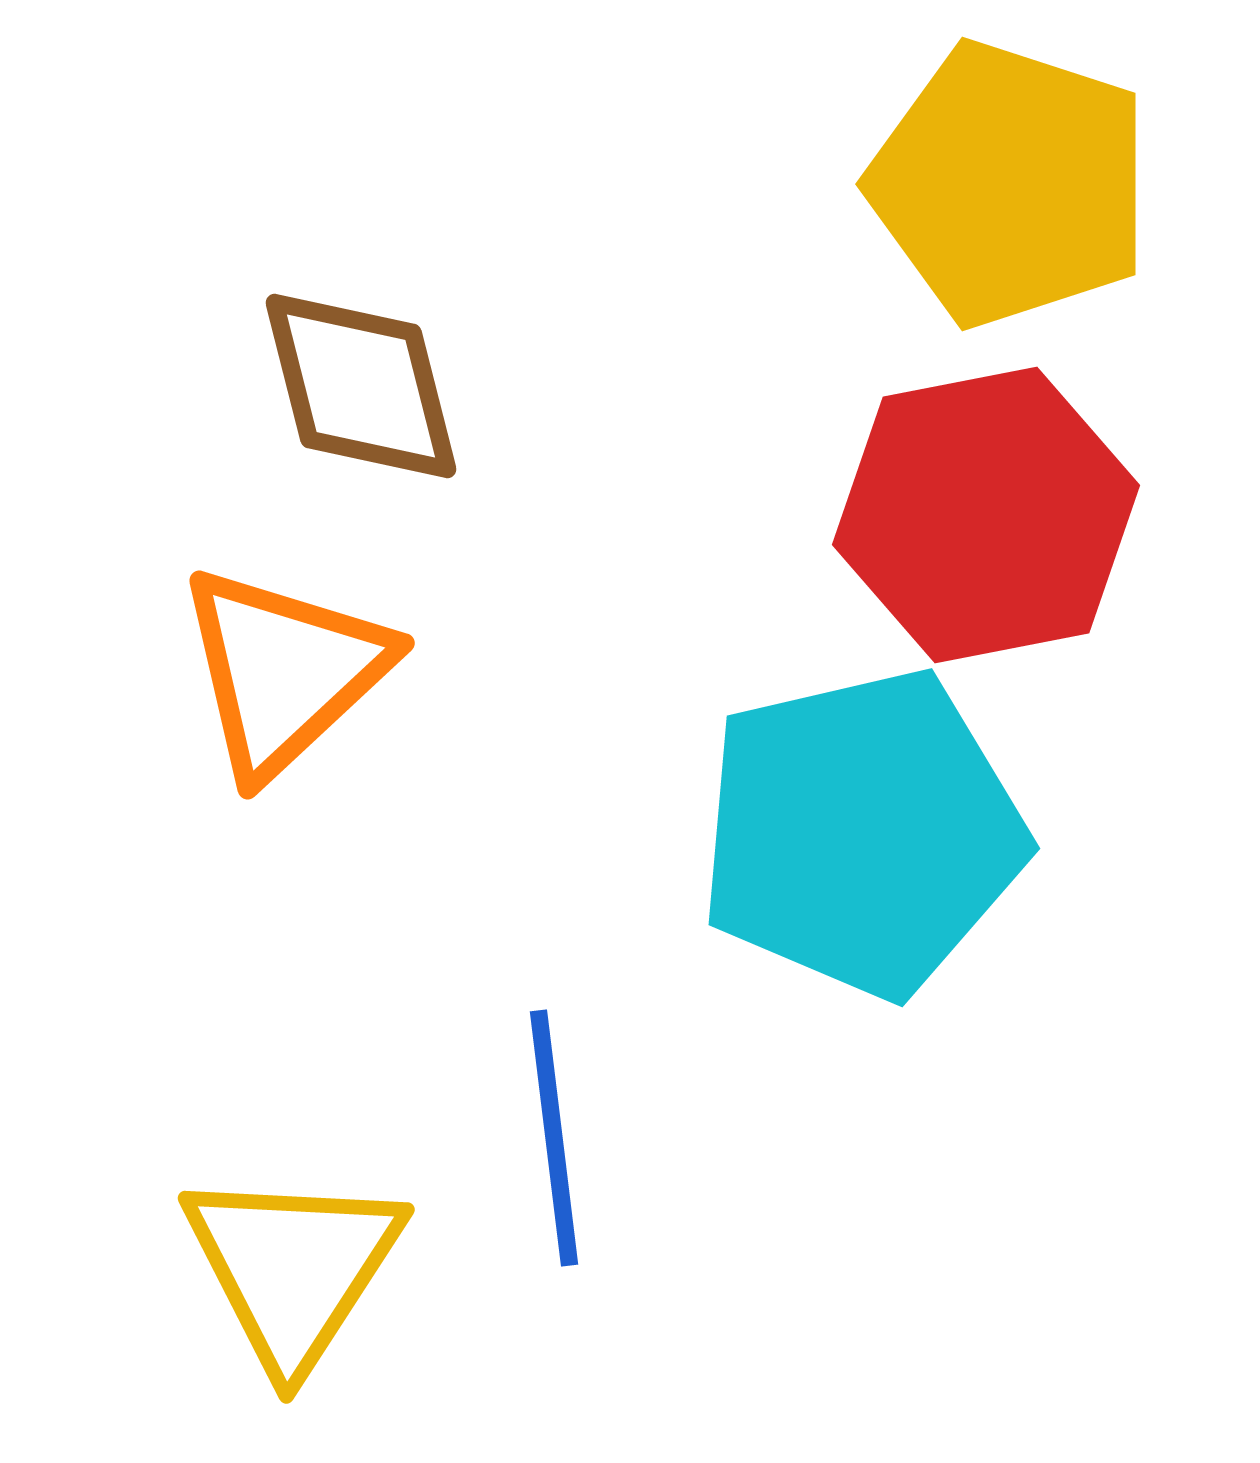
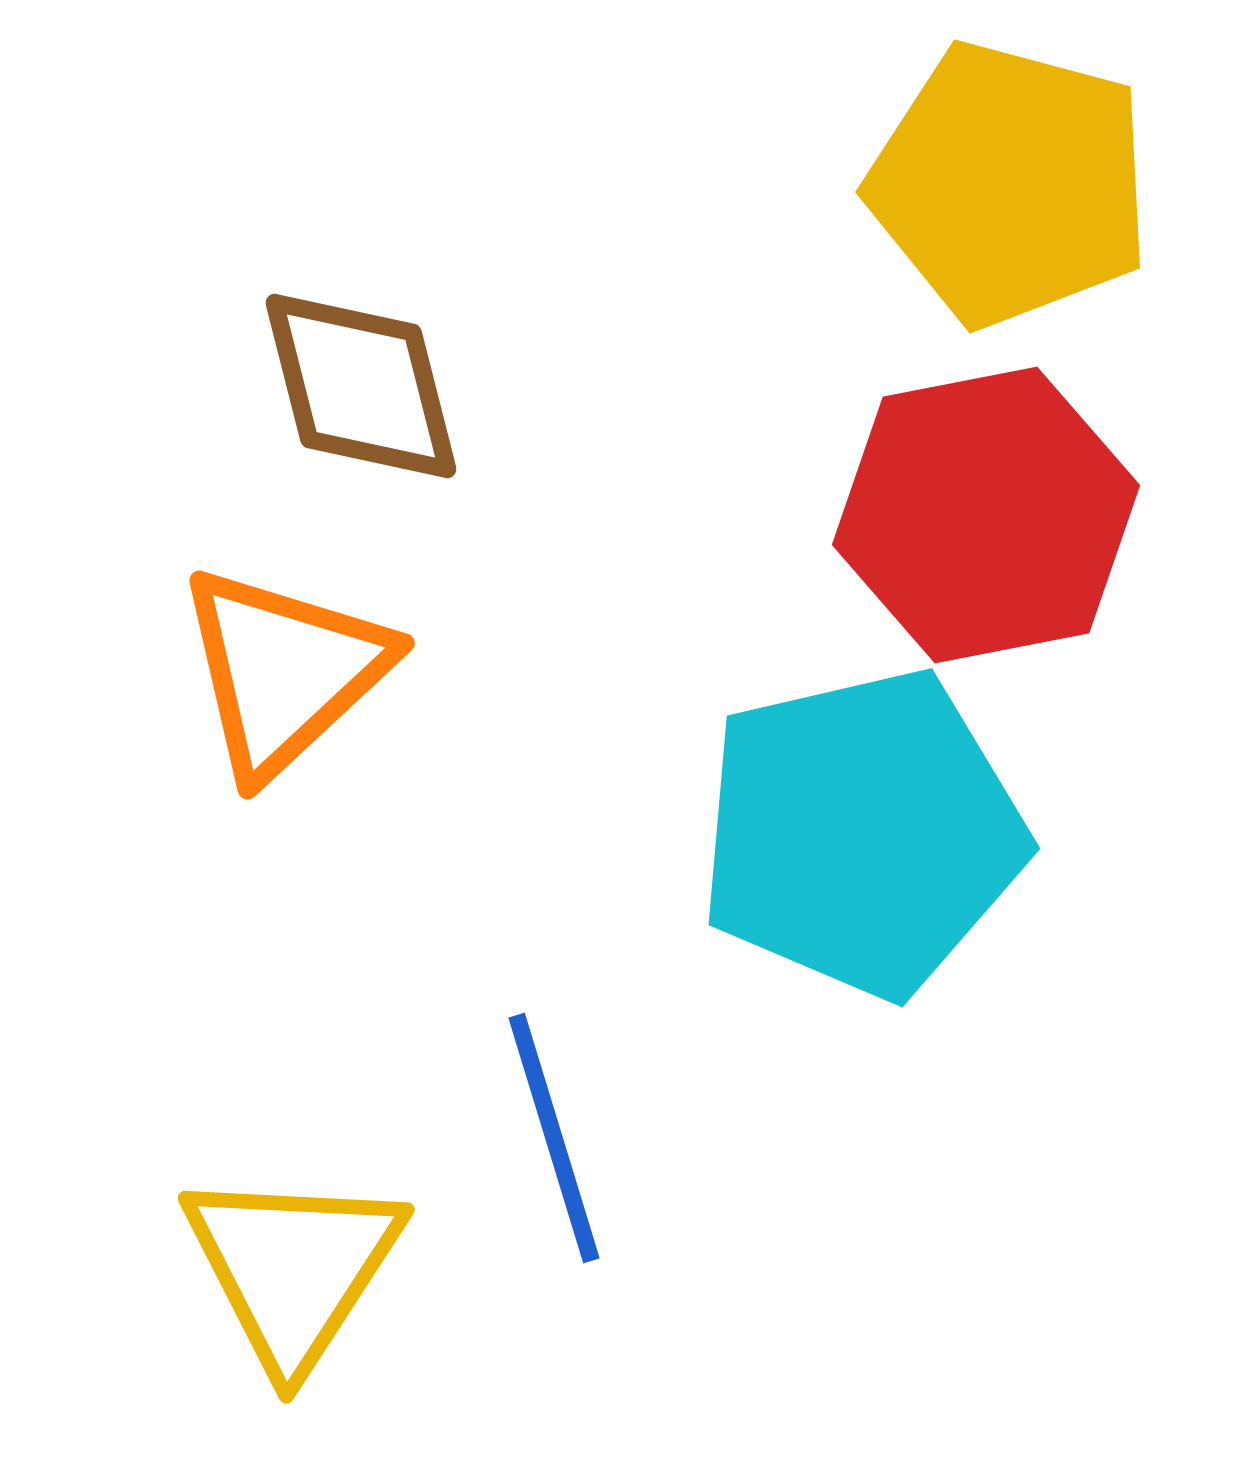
yellow pentagon: rotated 3 degrees counterclockwise
blue line: rotated 10 degrees counterclockwise
